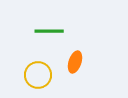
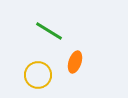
green line: rotated 32 degrees clockwise
